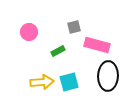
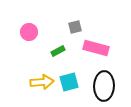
gray square: moved 1 px right
pink rectangle: moved 1 px left, 3 px down
black ellipse: moved 4 px left, 10 px down
